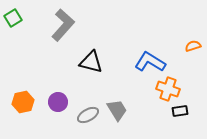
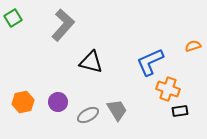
blue L-shape: rotated 56 degrees counterclockwise
